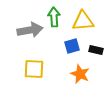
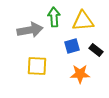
black rectangle: rotated 24 degrees clockwise
yellow square: moved 3 px right, 3 px up
orange star: rotated 24 degrees counterclockwise
